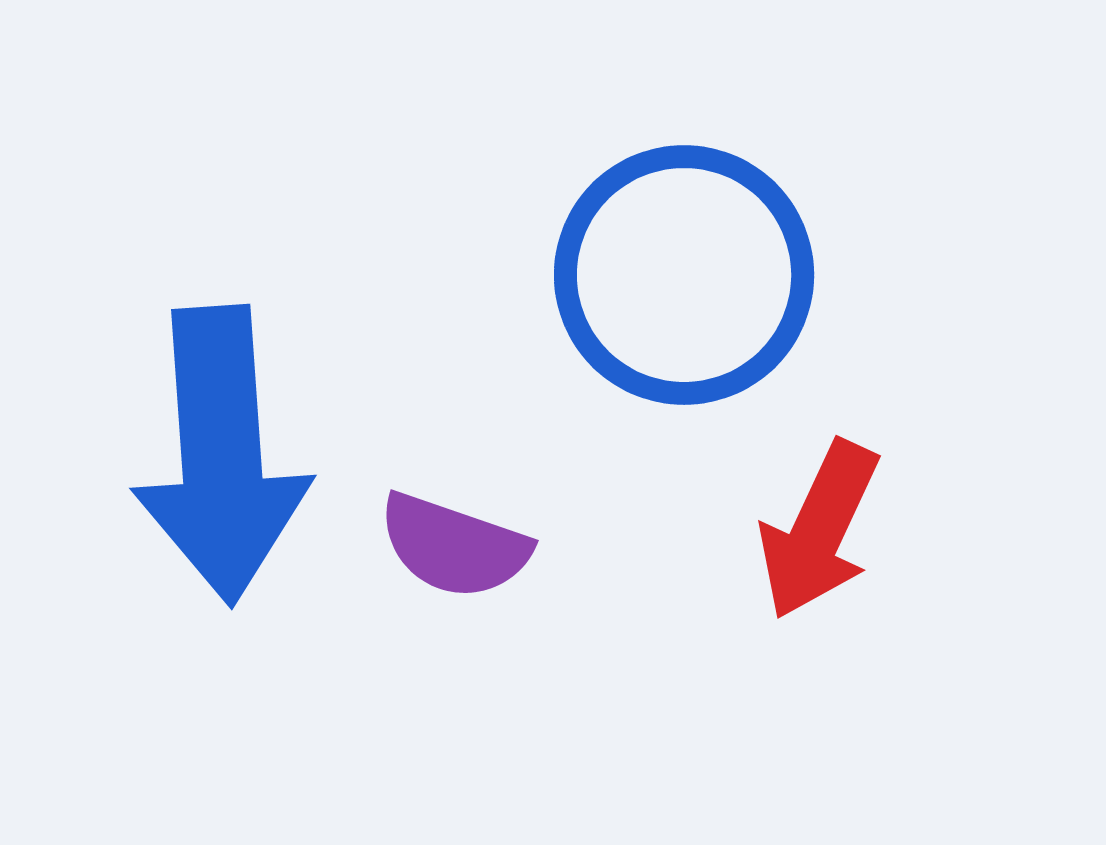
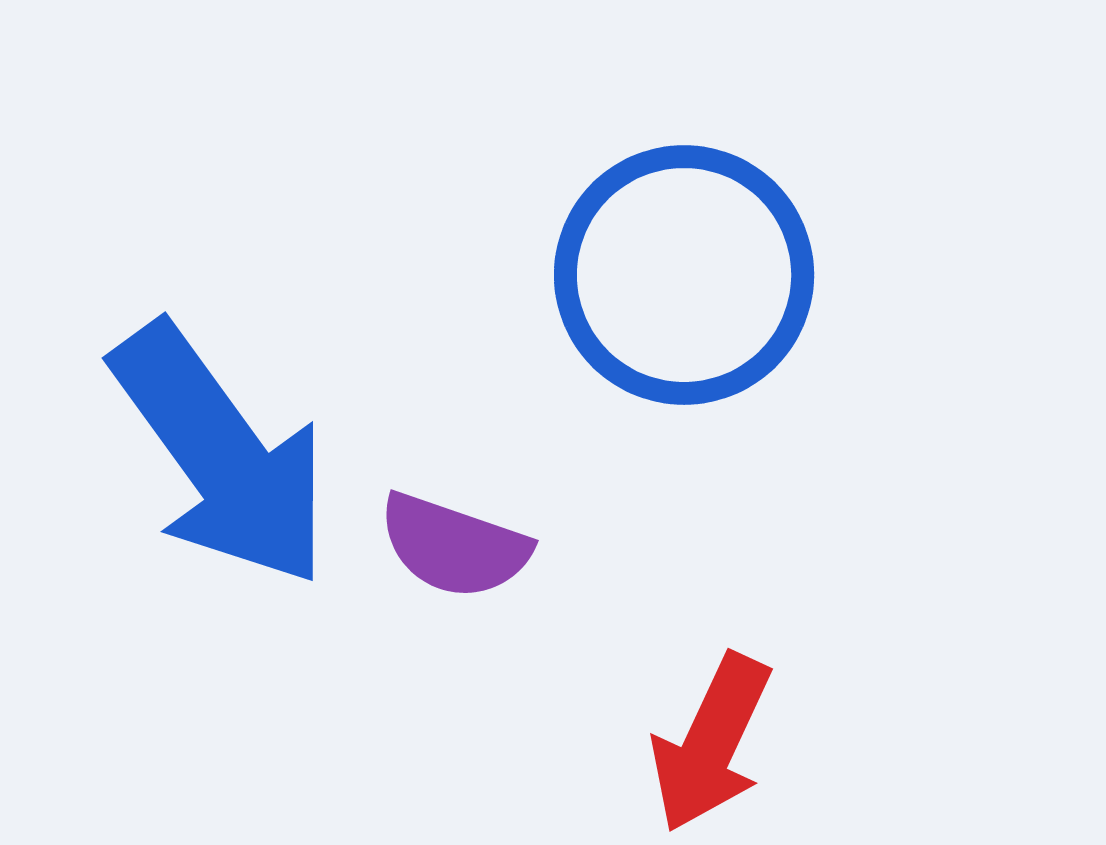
blue arrow: rotated 32 degrees counterclockwise
red arrow: moved 108 px left, 213 px down
